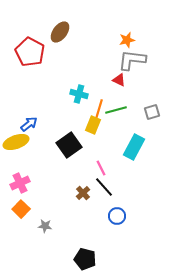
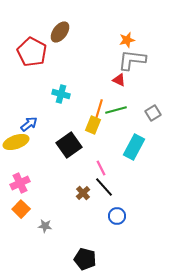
red pentagon: moved 2 px right
cyan cross: moved 18 px left
gray square: moved 1 px right, 1 px down; rotated 14 degrees counterclockwise
